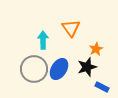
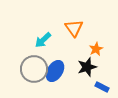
orange triangle: moved 3 px right
cyan arrow: rotated 132 degrees counterclockwise
blue ellipse: moved 4 px left, 2 px down
